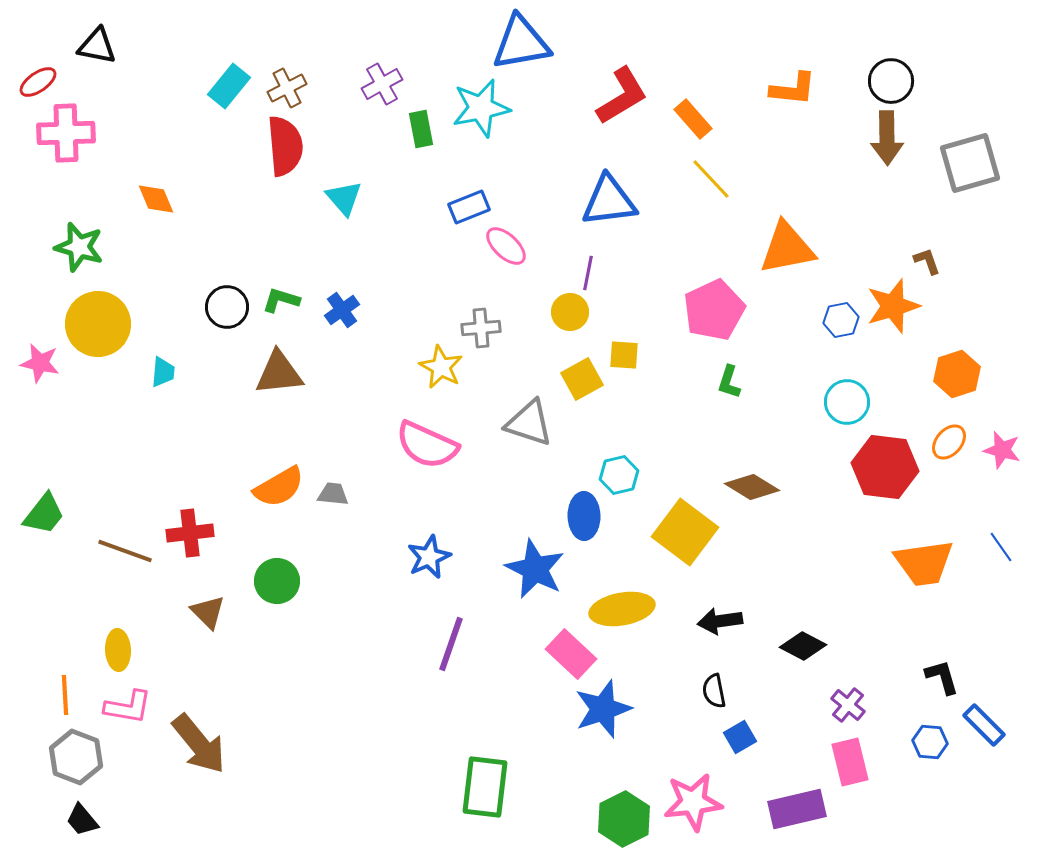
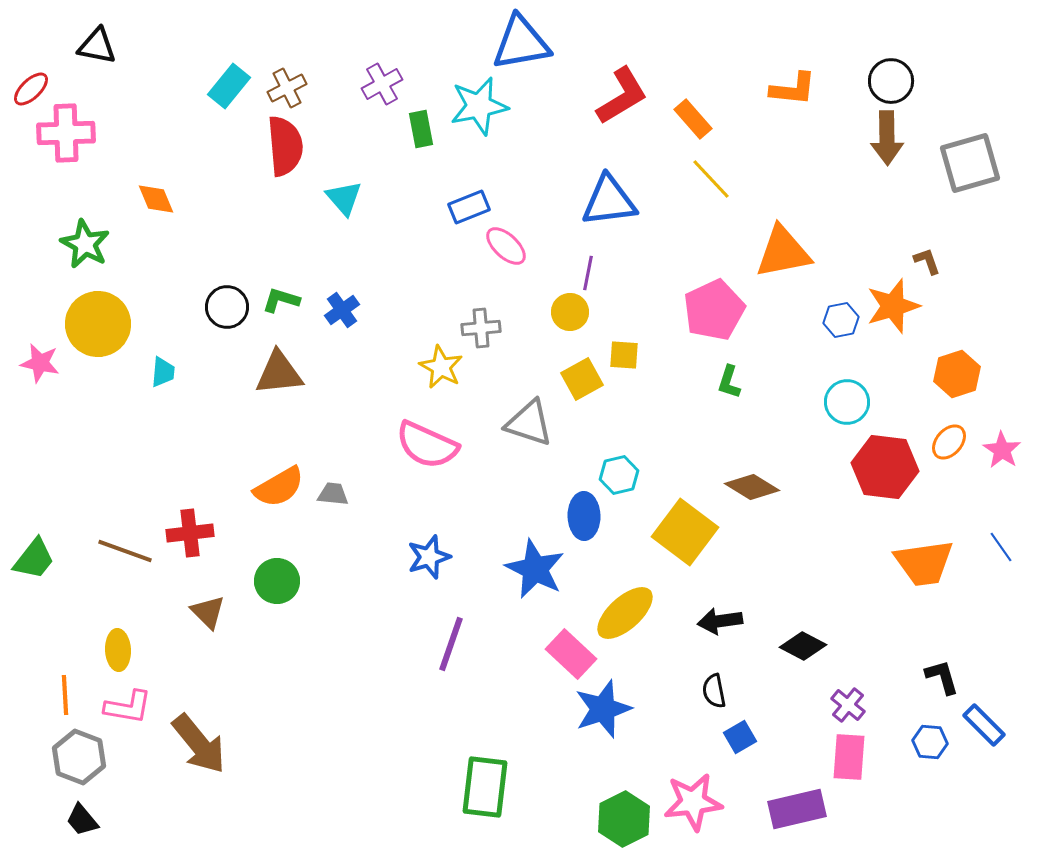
red ellipse at (38, 82): moved 7 px left, 7 px down; rotated 9 degrees counterclockwise
cyan star at (481, 108): moved 2 px left, 2 px up
green star at (79, 247): moved 6 px right, 3 px up; rotated 12 degrees clockwise
orange triangle at (787, 248): moved 4 px left, 4 px down
pink star at (1002, 450): rotated 18 degrees clockwise
green trapezoid at (44, 514): moved 10 px left, 45 px down
blue star at (429, 557): rotated 6 degrees clockwise
yellow ellipse at (622, 609): moved 3 px right, 4 px down; rotated 32 degrees counterclockwise
gray hexagon at (76, 757): moved 3 px right
pink rectangle at (850, 762): moved 1 px left, 5 px up; rotated 18 degrees clockwise
